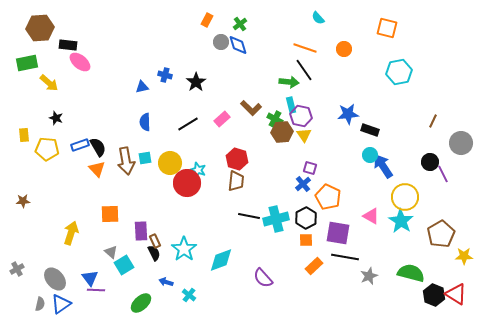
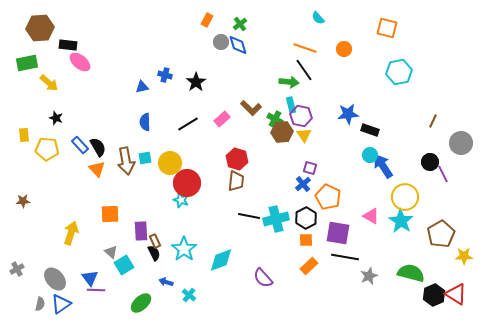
blue rectangle at (80, 145): rotated 66 degrees clockwise
cyan star at (198, 170): moved 17 px left, 30 px down
orange rectangle at (314, 266): moved 5 px left
black hexagon at (434, 295): rotated 15 degrees clockwise
